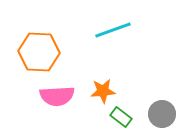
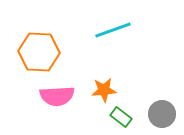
orange star: moved 1 px right, 1 px up
